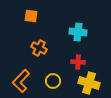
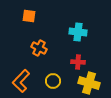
orange square: moved 2 px left
